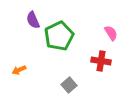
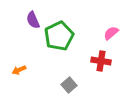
pink semicircle: rotated 98 degrees counterclockwise
